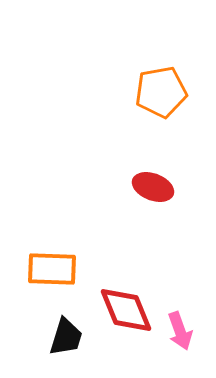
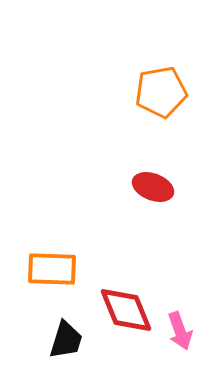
black trapezoid: moved 3 px down
